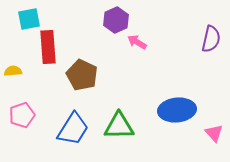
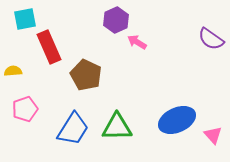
cyan square: moved 4 px left
purple semicircle: rotated 112 degrees clockwise
red rectangle: moved 1 px right; rotated 20 degrees counterclockwise
brown pentagon: moved 4 px right
blue ellipse: moved 10 px down; rotated 18 degrees counterclockwise
pink pentagon: moved 3 px right, 6 px up
green triangle: moved 2 px left, 1 px down
pink triangle: moved 1 px left, 2 px down
